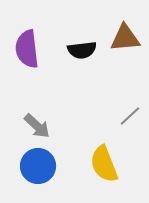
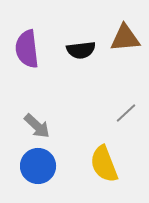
black semicircle: moved 1 px left
gray line: moved 4 px left, 3 px up
